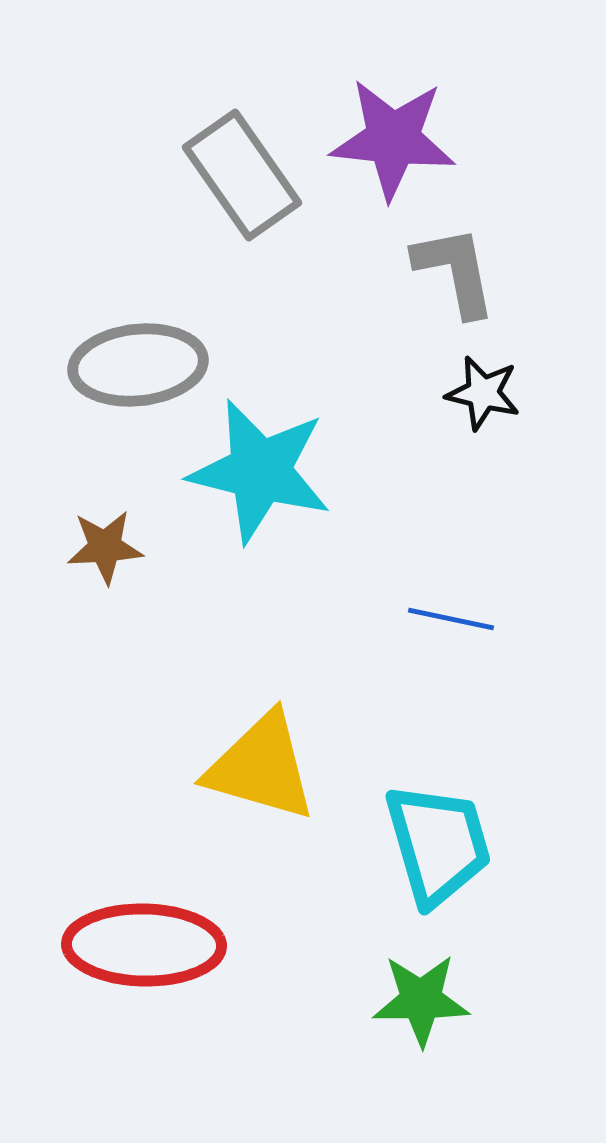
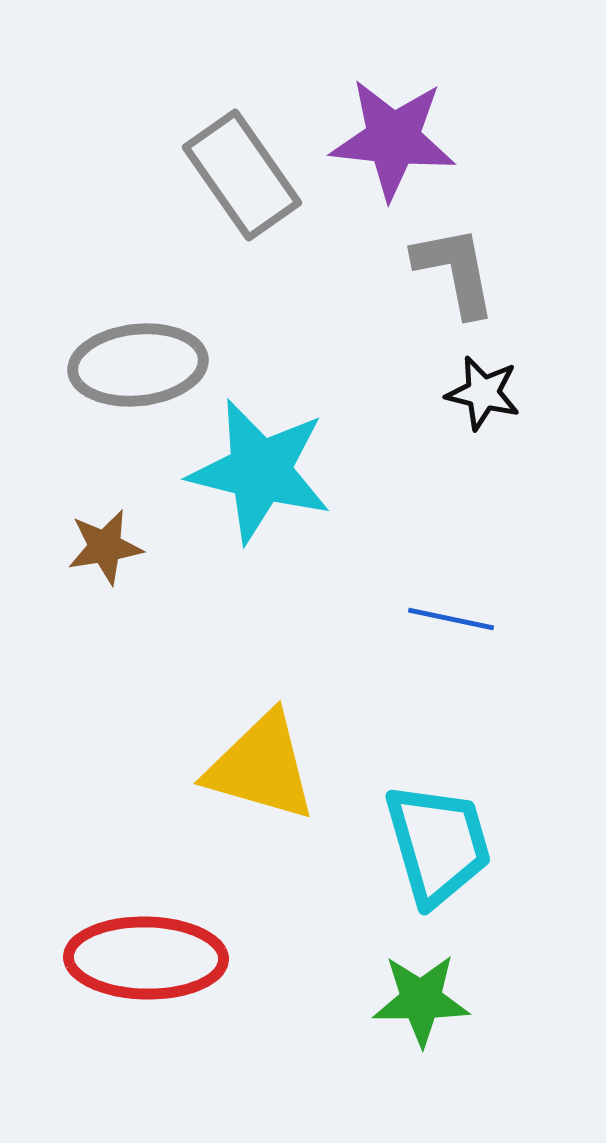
brown star: rotated 6 degrees counterclockwise
red ellipse: moved 2 px right, 13 px down
